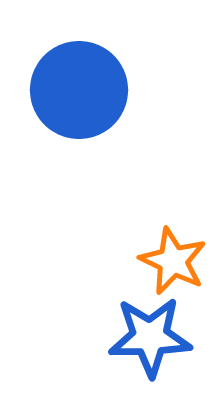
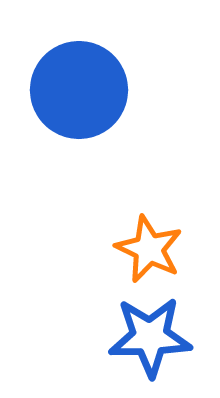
orange star: moved 24 px left, 12 px up
